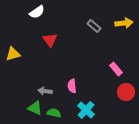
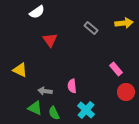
gray rectangle: moved 3 px left, 2 px down
yellow triangle: moved 7 px right, 16 px down; rotated 42 degrees clockwise
green semicircle: rotated 128 degrees counterclockwise
